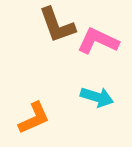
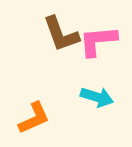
brown L-shape: moved 4 px right, 9 px down
pink L-shape: rotated 30 degrees counterclockwise
